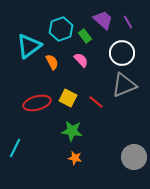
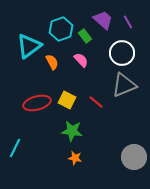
yellow square: moved 1 px left, 2 px down
